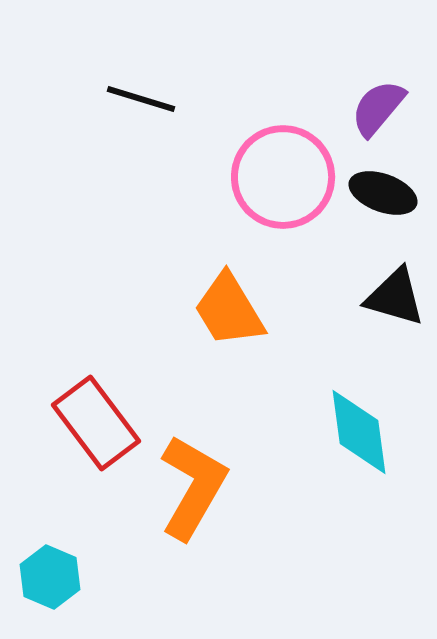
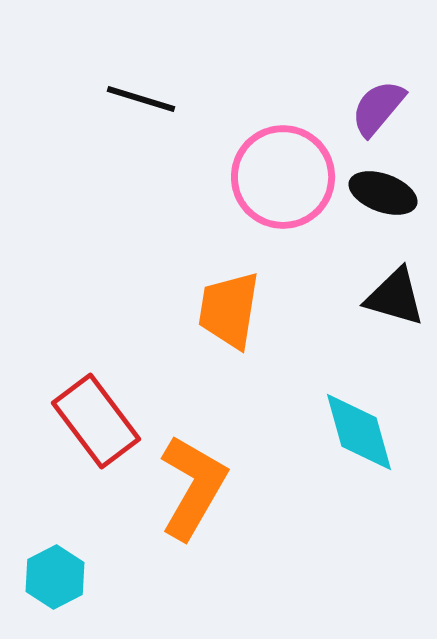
orange trapezoid: rotated 40 degrees clockwise
red rectangle: moved 2 px up
cyan diamond: rotated 8 degrees counterclockwise
cyan hexagon: moved 5 px right; rotated 10 degrees clockwise
